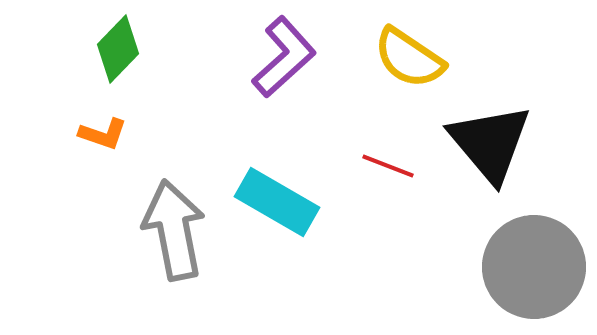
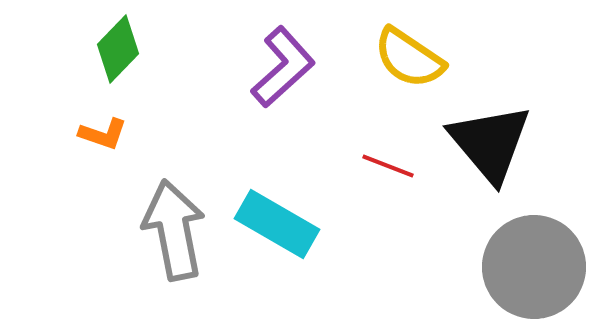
purple L-shape: moved 1 px left, 10 px down
cyan rectangle: moved 22 px down
